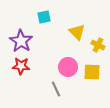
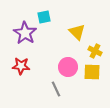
purple star: moved 4 px right, 8 px up
yellow cross: moved 3 px left, 6 px down
